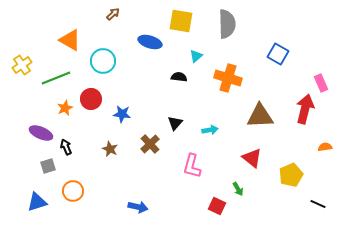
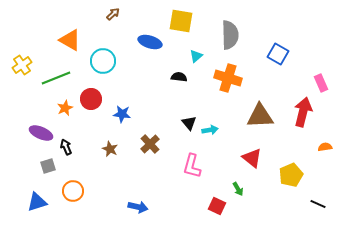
gray semicircle: moved 3 px right, 11 px down
red arrow: moved 2 px left, 3 px down
black triangle: moved 14 px right; rotated 21 degrees counterclockwise
